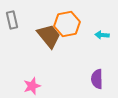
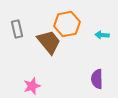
gray rectangle: moved 5 px right, 9 px down
brown trapezoid: moved 6 px down
